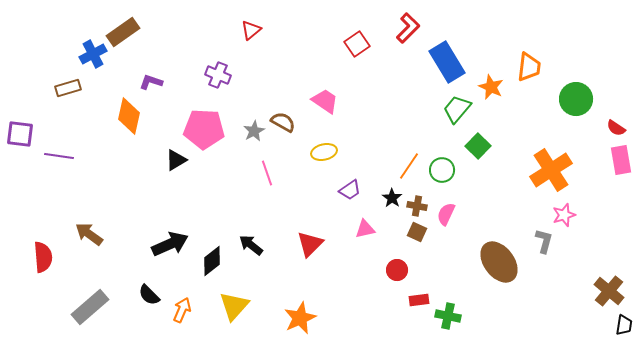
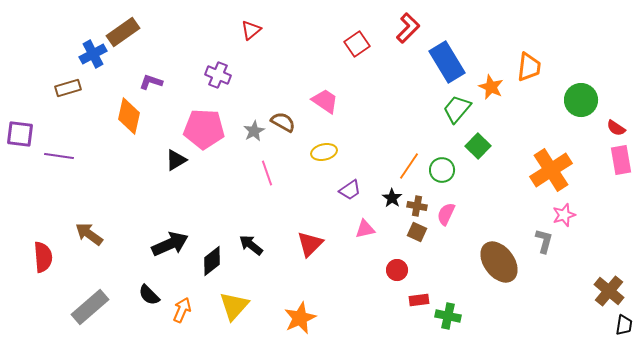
green circle at (576, 99): moved 5 px right, 1 px down
